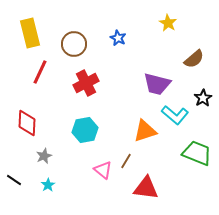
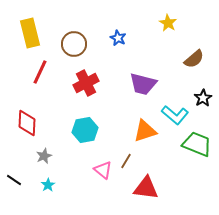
purple trapezoid: moved 14 px left
green trapezoid: moved 9 px up
